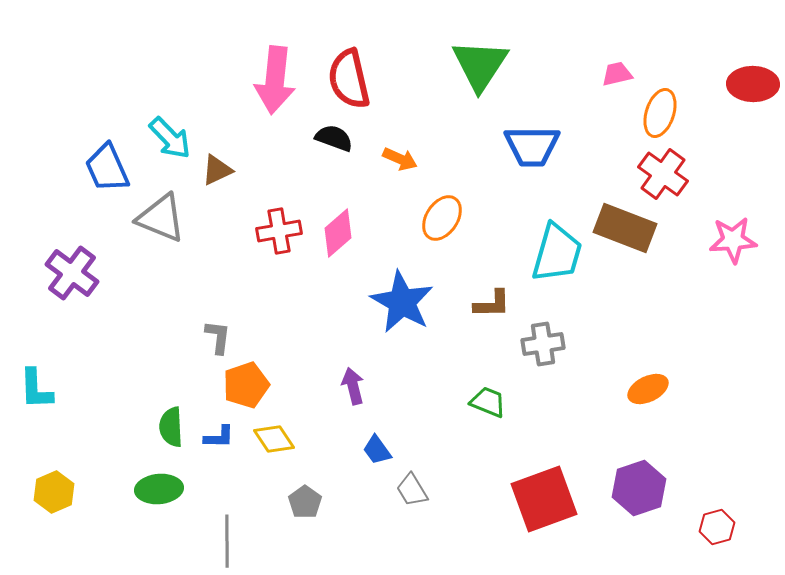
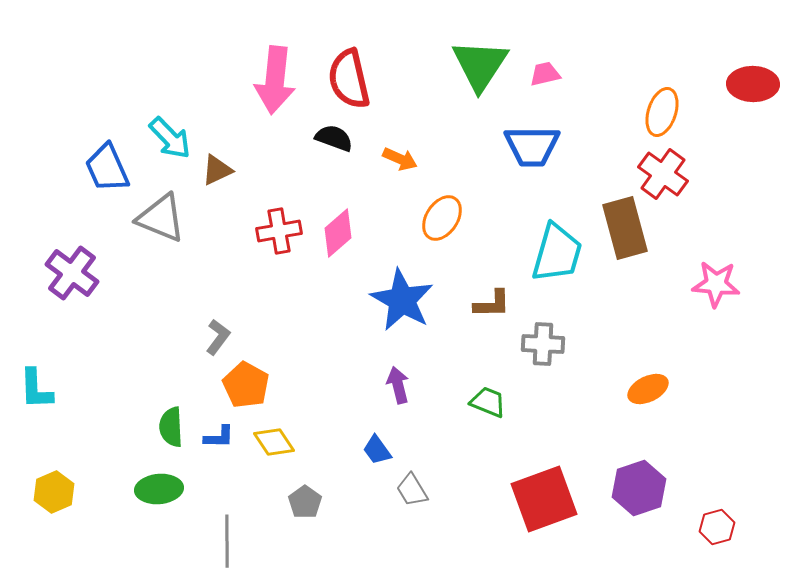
pink trapezoid at (617, 74): moved 72 px left
orange ellipse at (660, 113): moved 2 px right, 1 px up
brown rectangle at (625, 228): rotated 54 degrees clockwise
pink star at (733, 240): moved 17 px left, 44 px down; rotated 9 degrees clockwise
blue star at (402, 302): moved 2 px up
gray L-shape at (218, 337): rotated 30 degrees clockwise
gray cross at (543, 344): rotated 12 degrees clockwise
orange pentagon at (246, 385): rotated 24 degrees counterclockwise
purple arrow at (353, 386): moved 45 px right, 1 px up
yellow diamond at (274, 439): moved 3 px down
